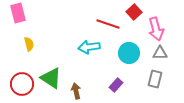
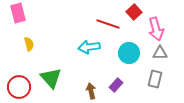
green triangle: rotated 15 degrees clockwise
red circle: moved 3 px left, 3 px down
brown arrow: moved 15 px right
